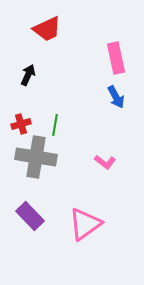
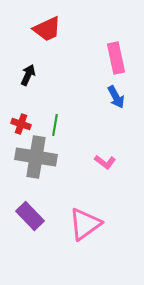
red cross: rotated 36 degrees clockwise
